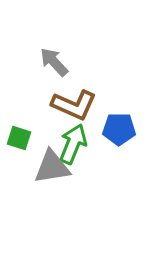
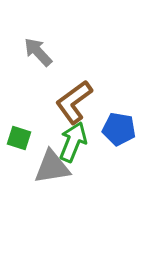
gray arrow: moved 16 px left, 10 px up
brown L-shape: moved 3 px up; rotated 120 degrees clockwise
blue pentagon: rotated 8 degrees clockwise
green arrow: moved 2 px up
